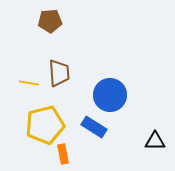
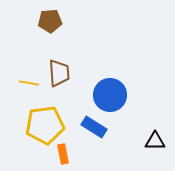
yellow pentagon: rotated 6 degrees clockwise
